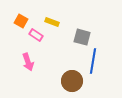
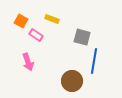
yellow rectangle: moved 3 px up
blue line: moved 1 px right
